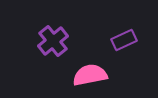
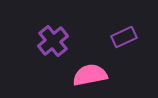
purple rectangle: moved 3 px up
